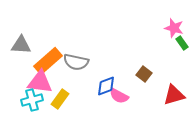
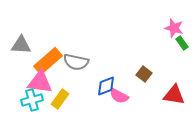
red triangle: rotated 25 degrees clockwise
